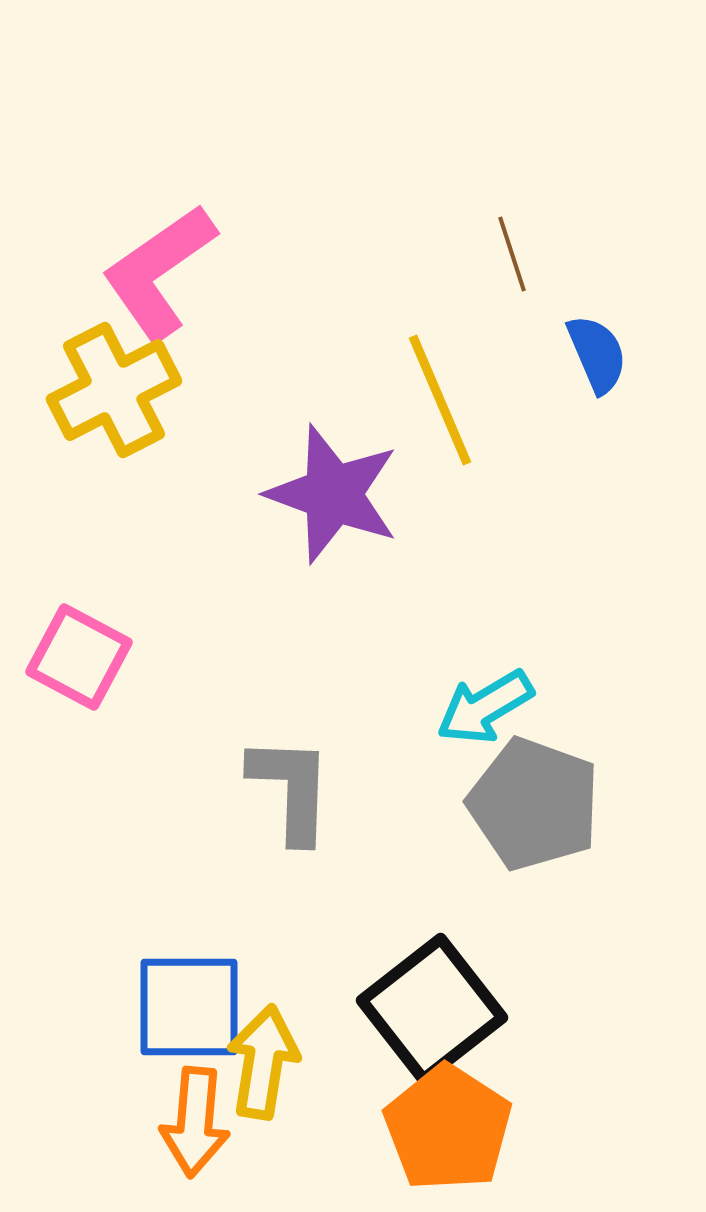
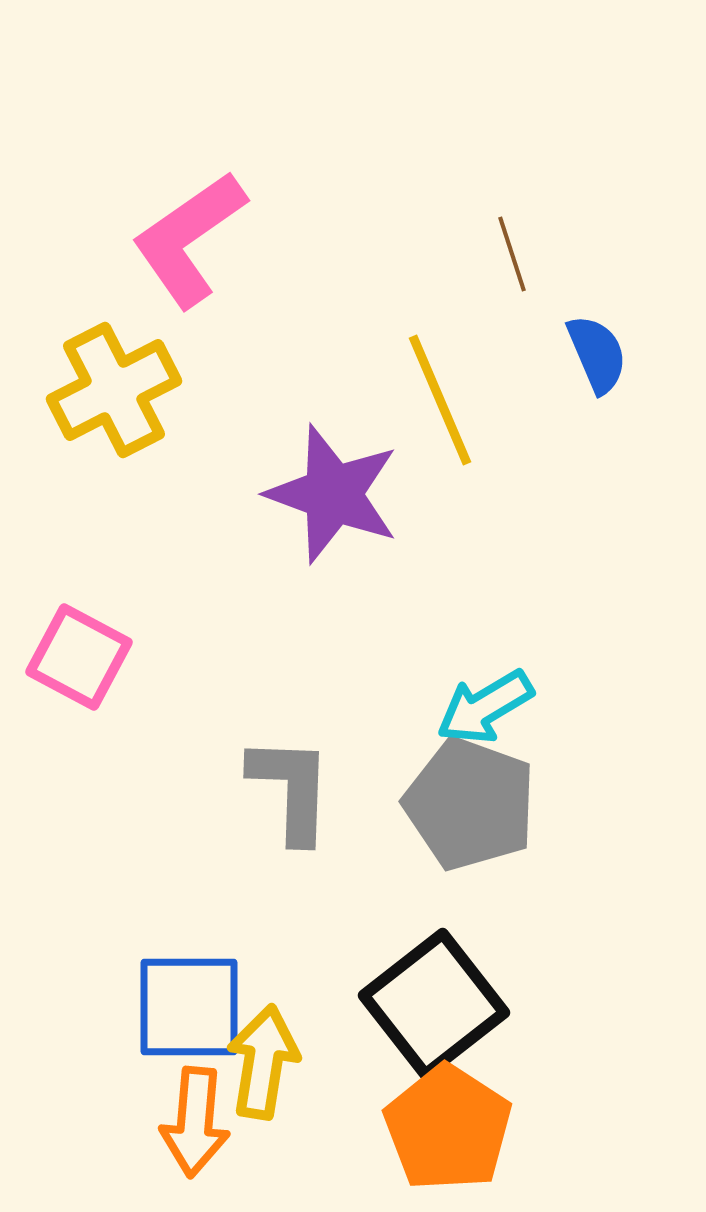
pink L-shape: moved 30 px right, 33 px up
gray pentagon: moved 64 px left
black square: moved 2 px right, 5 px up
